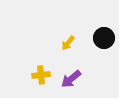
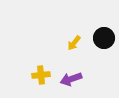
yellow arrow: moved 6 px right
purple arrow: rotated 20 degrees clockwise
